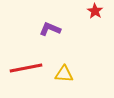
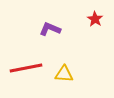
red star: moved 8 px down
